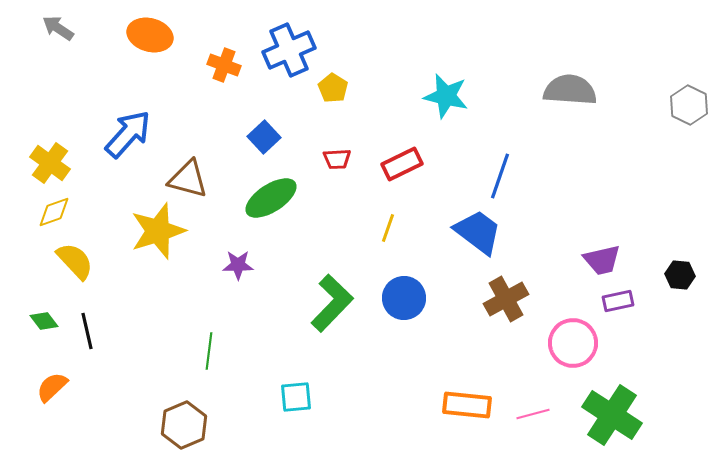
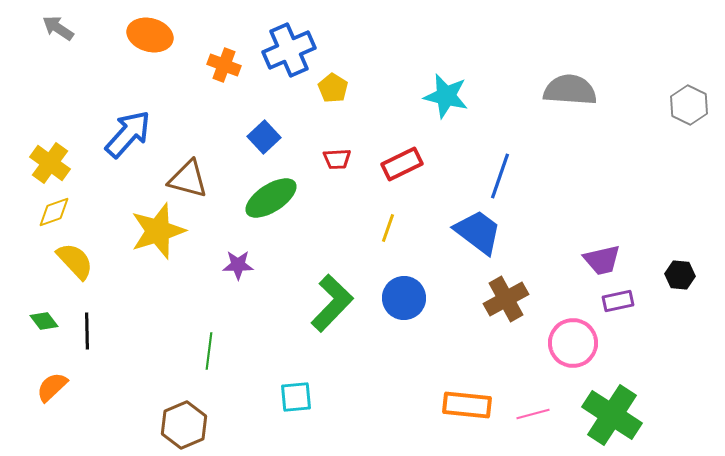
black line: rotated 12 degrees clockwise
